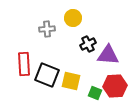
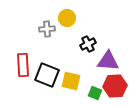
yellow circle: moved 6 px left
purple triangle: moved 6 px down
red rectangle: moved 1 px left, 1 px down
